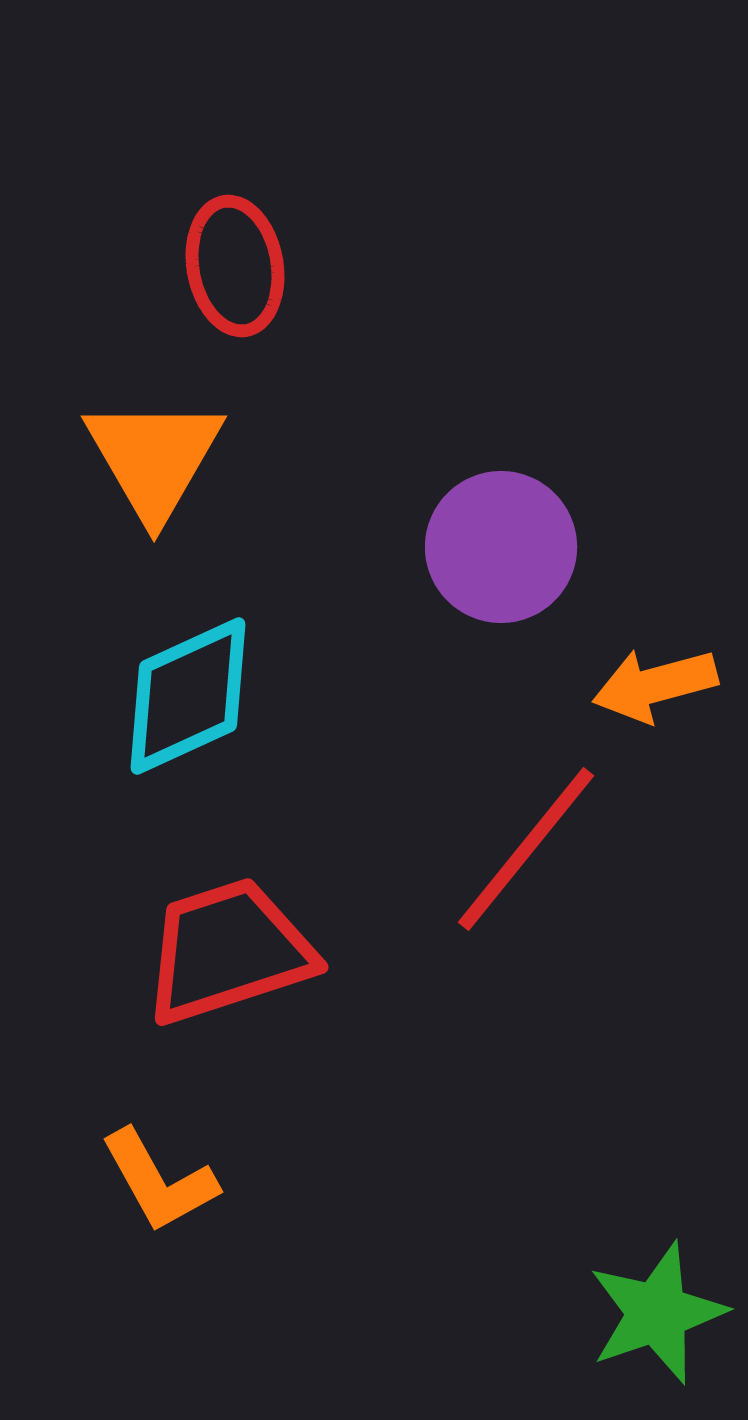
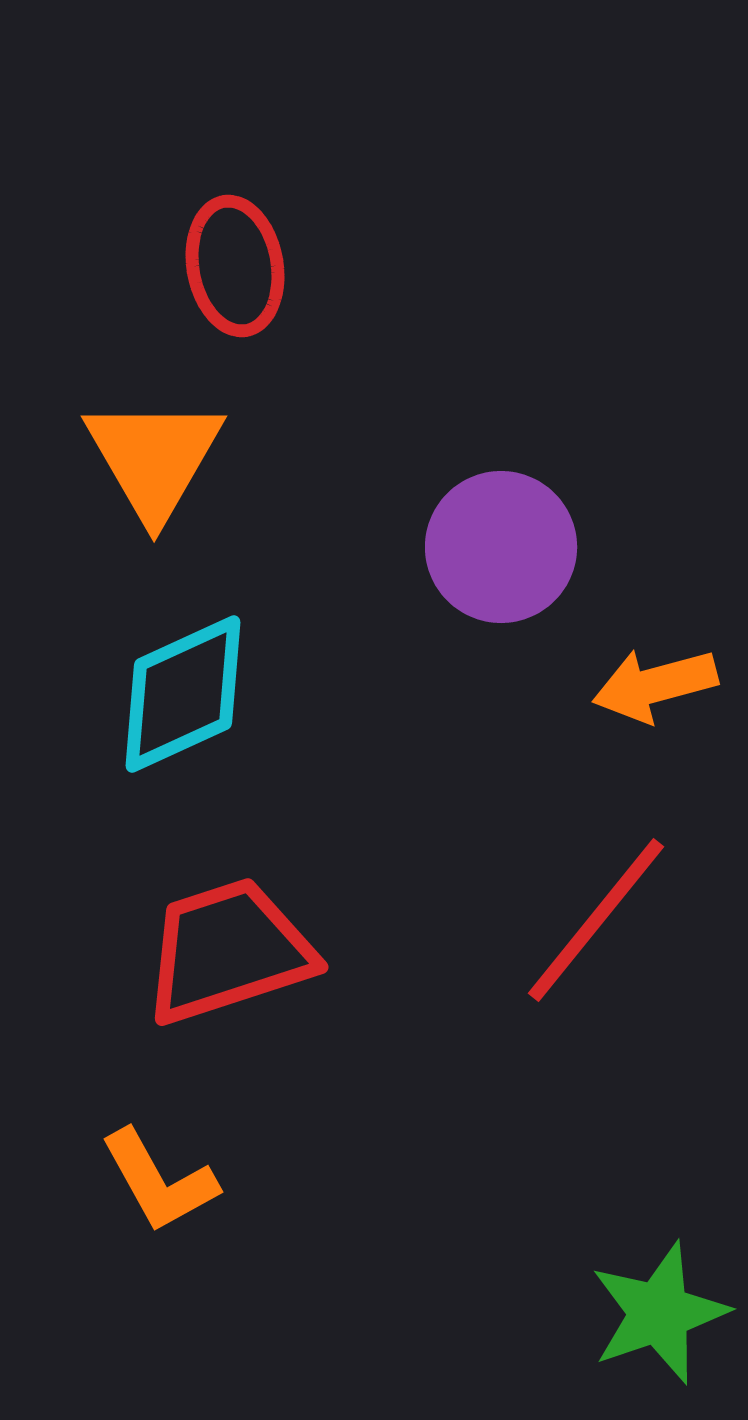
cyan diamond: moved 5 px left, 2 px up
red line: moved 70 px right, 71 px down
green star: moved 2 px right
